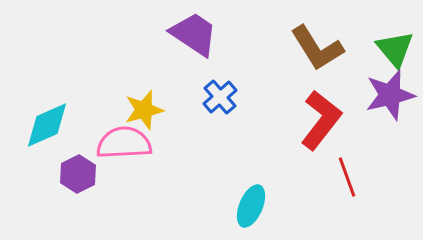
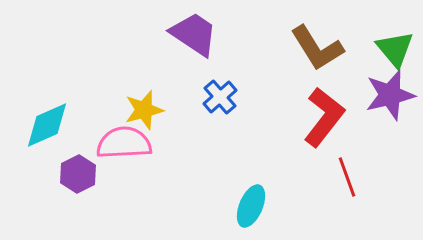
red L-shape: moved 3 px right, 3 px up
